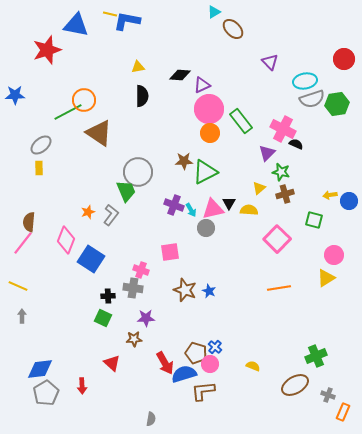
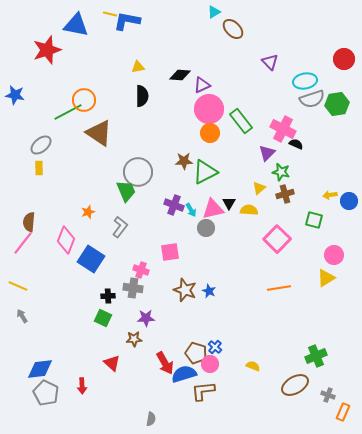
blue star at (15, 95): rotated 12 degrees clockwise
gray L-shape at (111, 215): moved 9 px right, 12 px down
gray arrow at (22, 316): rotated 32 degrees counterclockwise
gray pentagon at (46, 393): rotated 15 degrees counterclockwise
